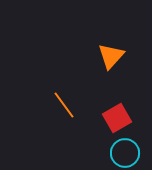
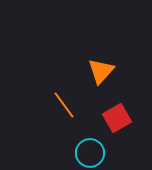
orange triangle: moved 10 px left, 15 px down
cyan circle: moved 35 px left
